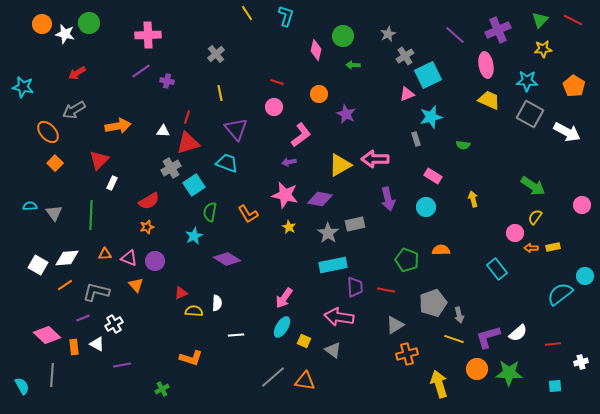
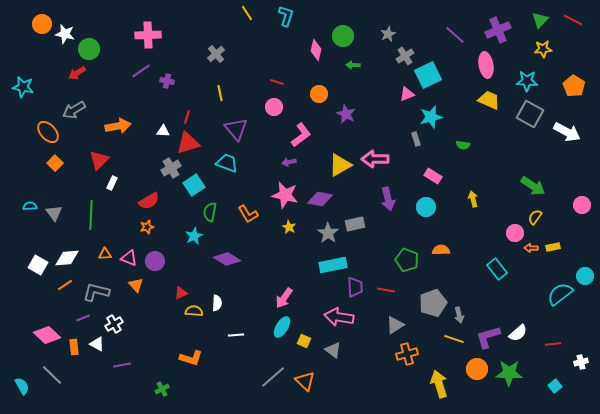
green circle at (89, 23): moved 26 px down
gray line at (52, 375): rotated 50 degrees counterclockwise
orange triangle at (305, 381): rotated 35 degrees clockwise
cyan square at (555, 386): rotated 32 degrees counterclockwise
